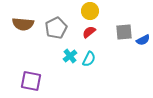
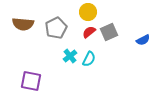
yellow circle: moved 2 px left, 1 px down
gray square: moved 15 px left; rotated 18 degrees counterclockwise
